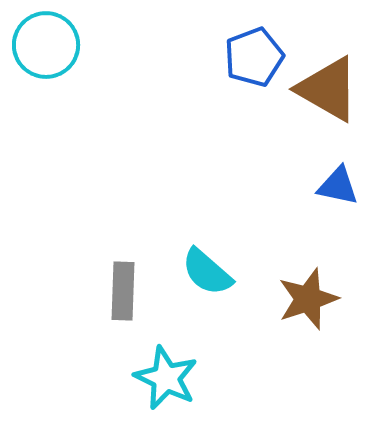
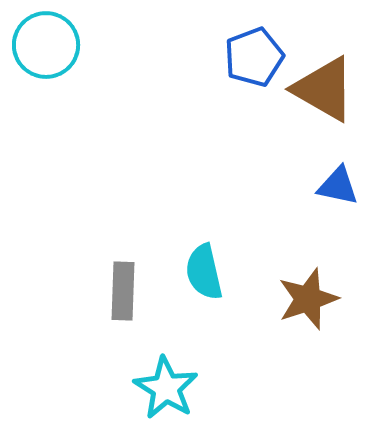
brown triangle: moved 4 px left
cyan semicircle: moved 3 px left; rotated 36 degrees clockwise
cyan star: moved 10 px down; rotated 6 degrees clockwise
